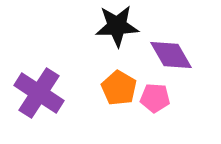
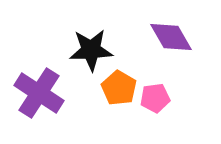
black star: moved 26 px left, 24 px down
purple diamond: moved 18 px up
pink pentagon: rotated 12 degrees counterclockwise
